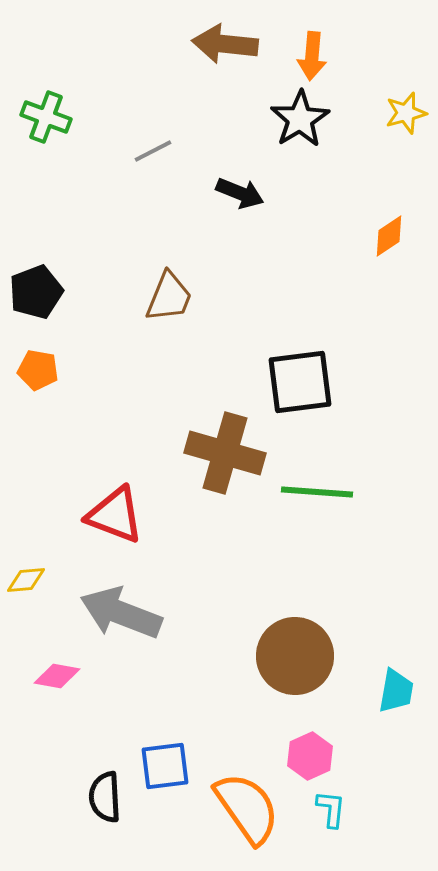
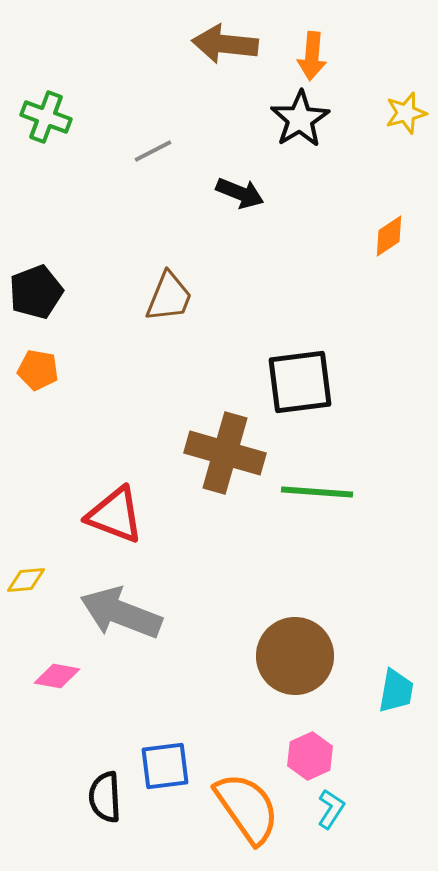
cyan L-shape: rotated 27 degrees clockwise
